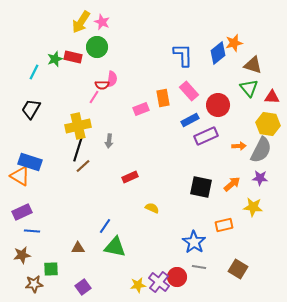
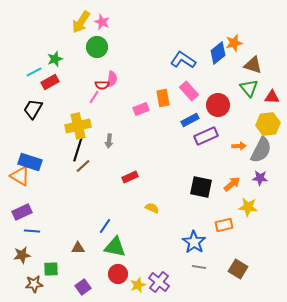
blue L-shape at (183, 55): moved 5 px down; rotated 55 degrees counterclockwise
red rectangle at (73, 57): moved 23 px left, 25 px down; rotated 42 degrees counterclockwise
cyan line at (34, 72): rotated 35 degrees clockwise
black trapezoid at (31, 109): moved 2 px right
yellow hexagon at (268, 124): rotated 15 degrees counterclockwise
yellow star at (253, 207): moved 5 px left
red circle at (177, 277): moved 59 px left, 3 px up
yellow star at (138, 285): rotated 14 degrees counterclockwise
